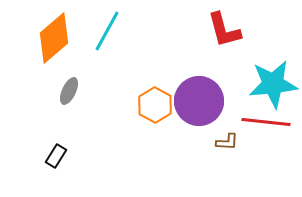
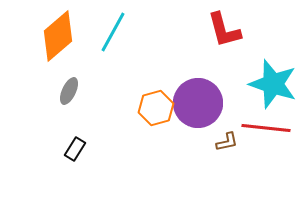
cyan line: moved 6 px right, 1 px down
orange diamond: moved 4 px right, 2 px up
cyan star: rotated 24 degrees clockwise
purple circle: moved 1 px left, 2 px down
orange hexagon: moved 1 px right, 3 px down; rotated 16 degrees clockwise
red line: moved 6 px down
brown L-shape: rotated 15 degrees counterclockwise
black rectangle: moved 19 px right, 7 px up
